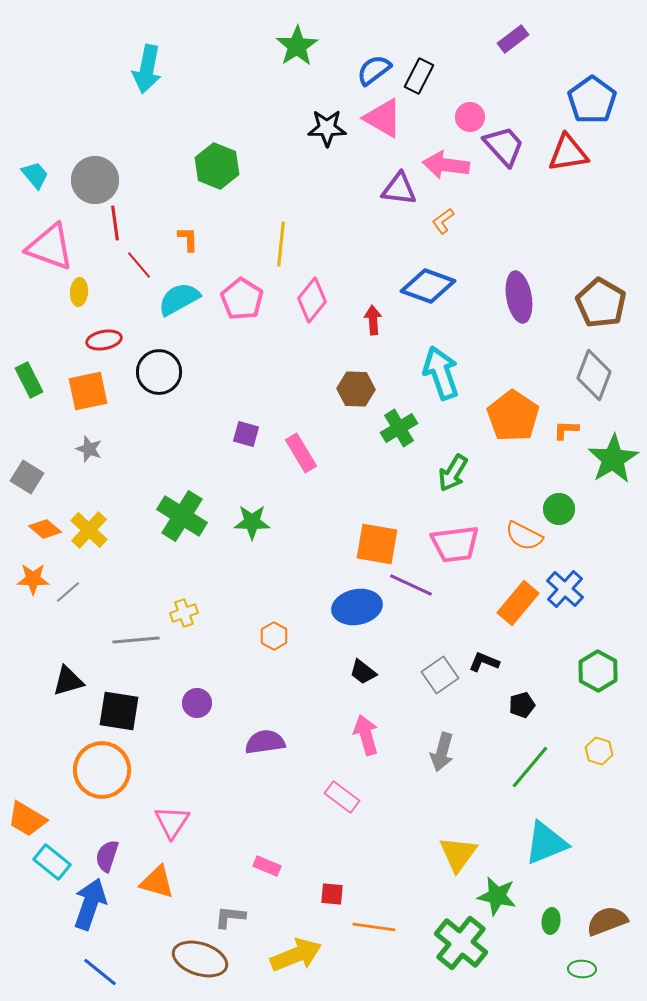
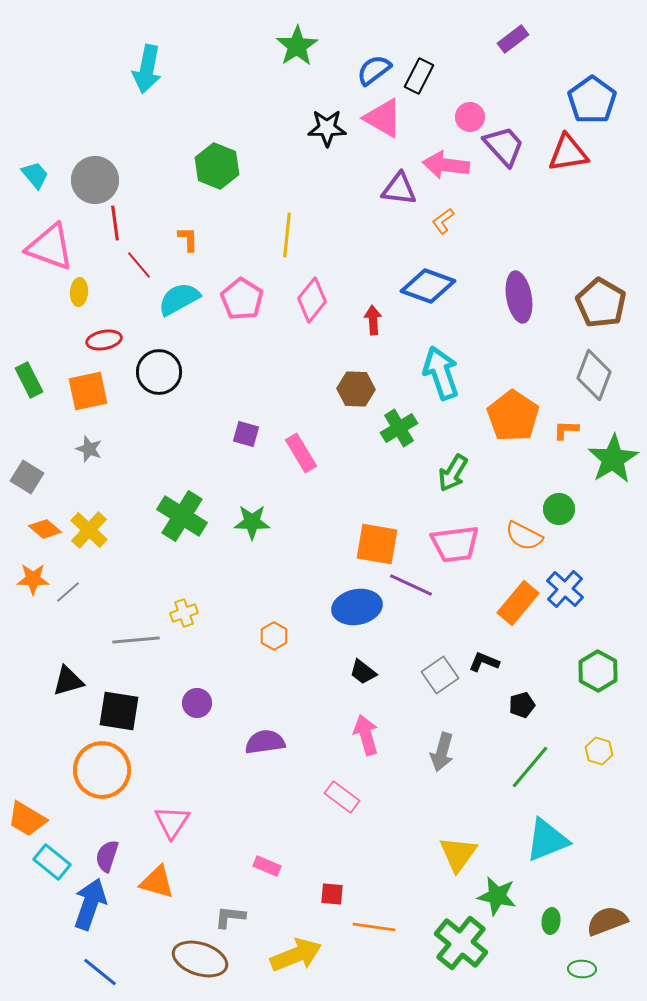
yellow line at (281, 244): moved 6 px right, 9 px up
cyan triangle at (546, 843): moved 1 px right, 3 px up
